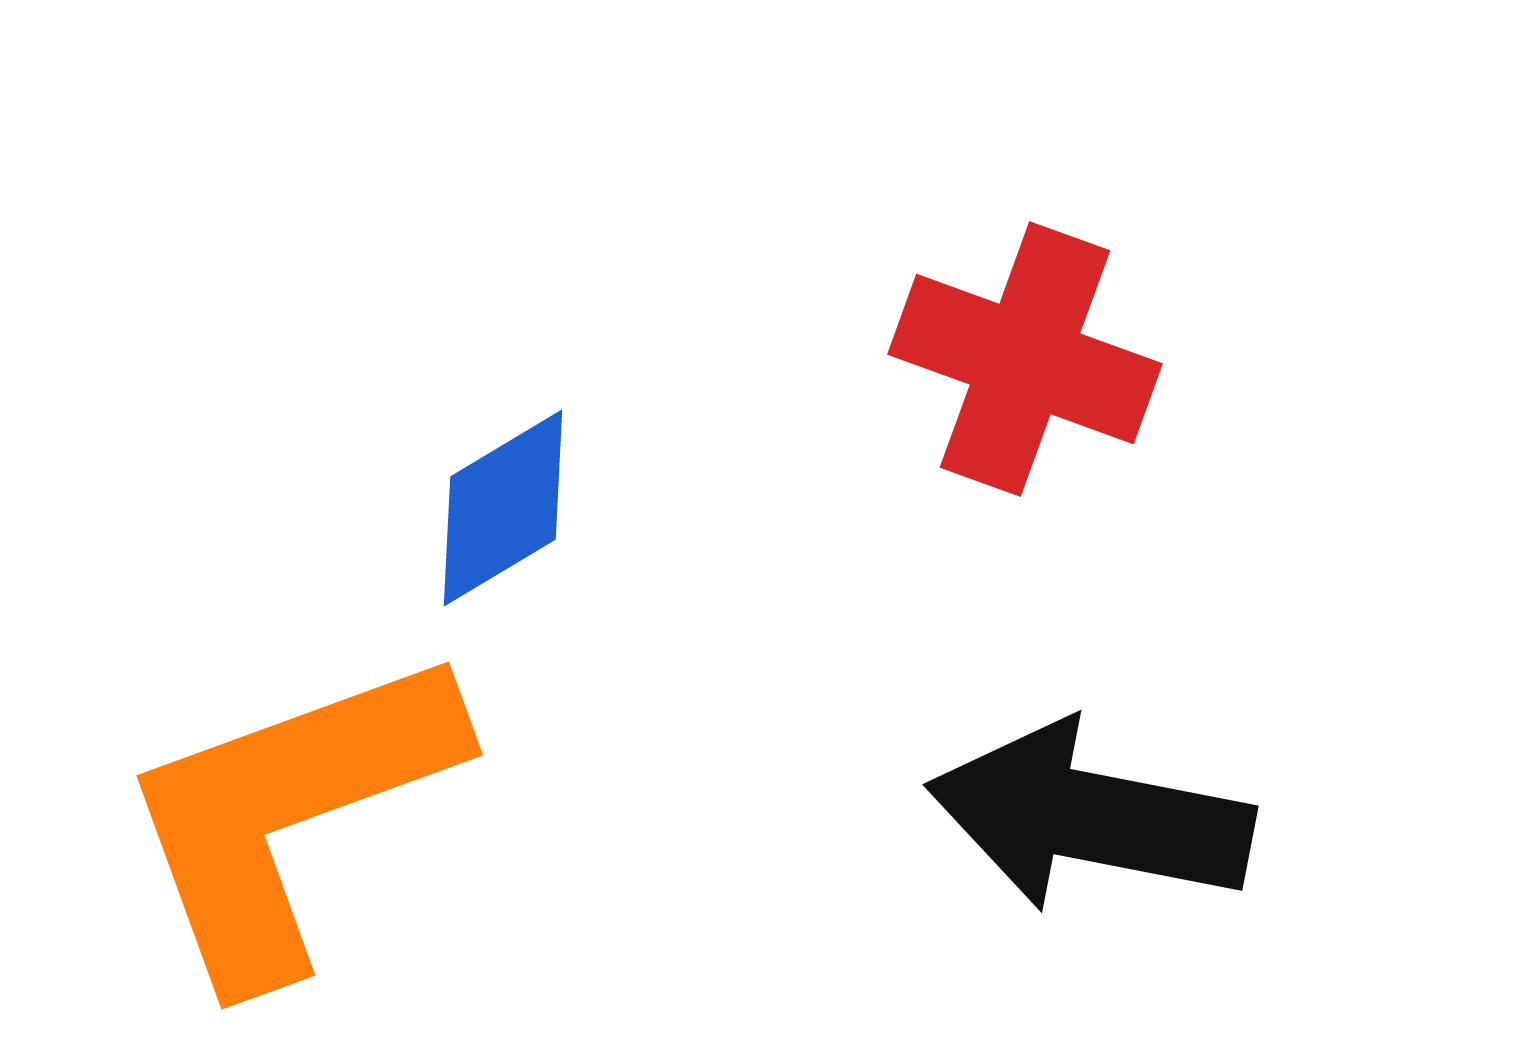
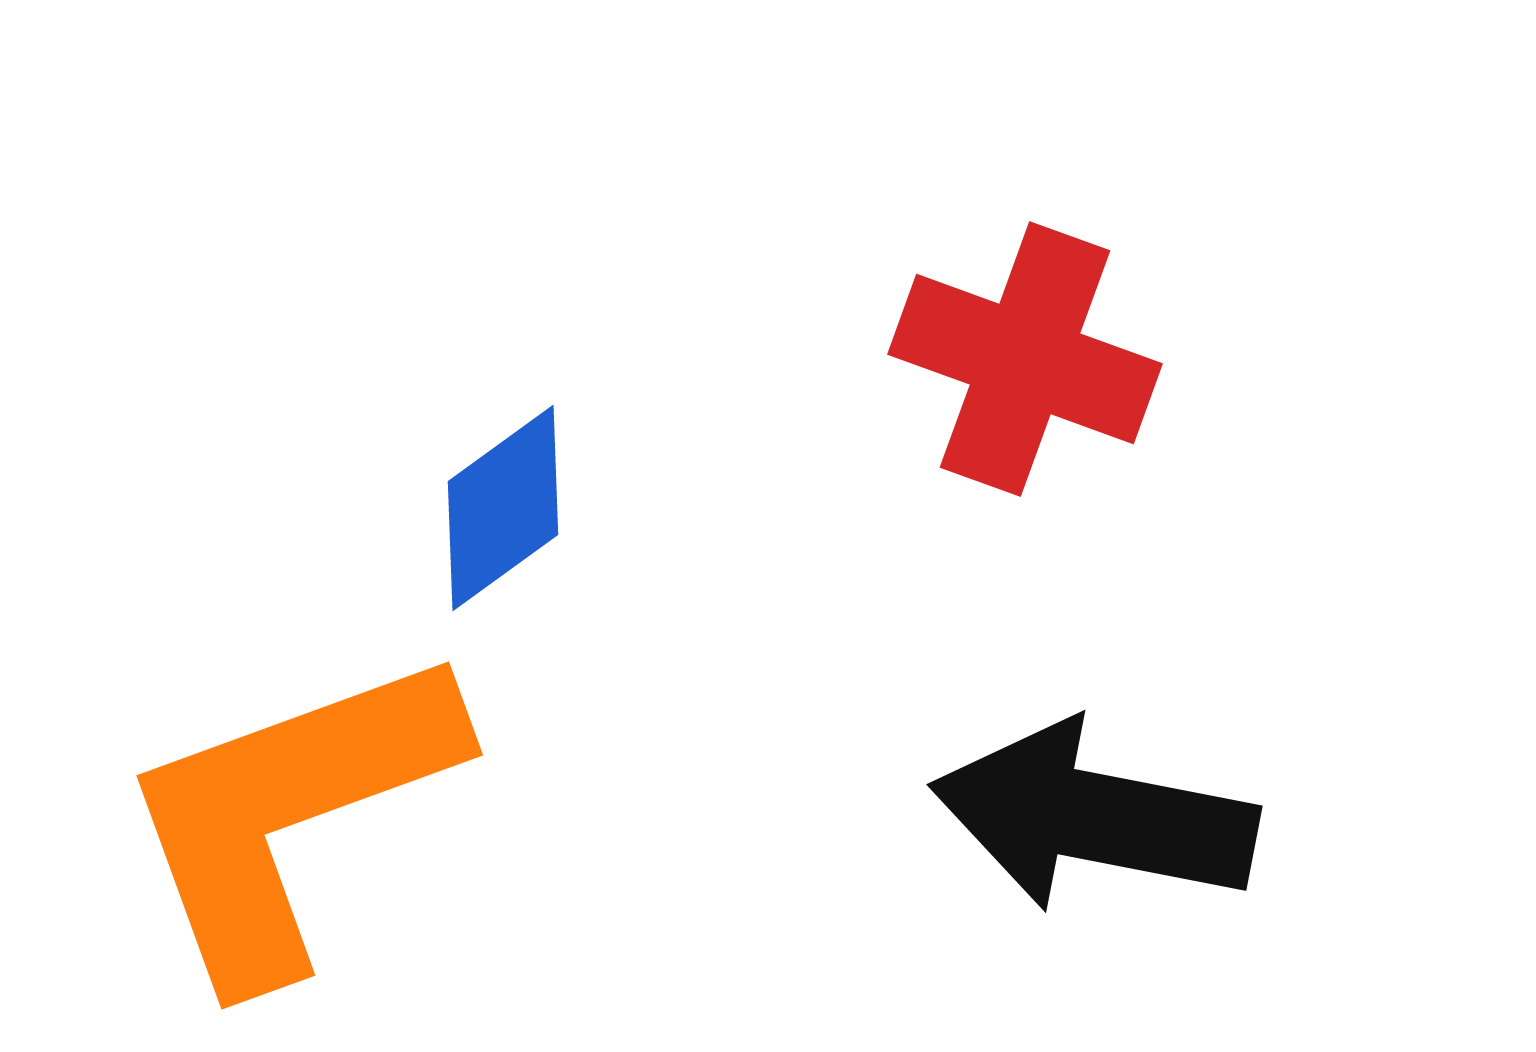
blue diamond: rotated 5 degrees counterclockwise
black arrow: moved 4 px right
